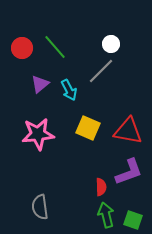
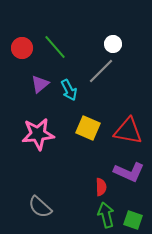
white circle: moved 2 px right
purple L-shape: rotated 44 degrees clockwise
gray semicircle: rotated 40 degrees counterclockwise
